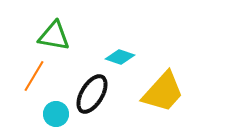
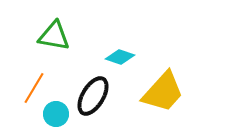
orange line: moved 12 px down
black ellipse: moved 1 px right, 2 px down
